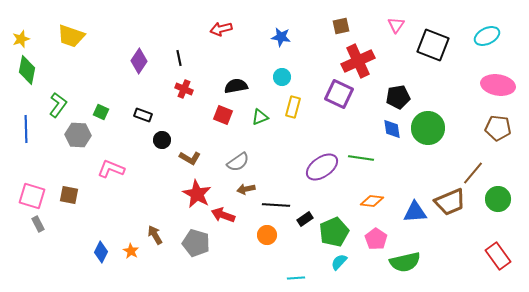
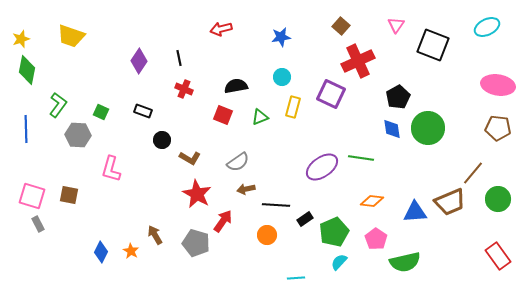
brown square at (341, 26): rotated 36 degrees counterclockwise
cyan ellipse at (487, 36): moved 9 px up
blue star at (281, 37): rotated 18 degrees counterclockwise
purple square at (339, 94): moved 8 px left
black pentagon at (398, 97): rotated 20 degrees counterclockwise
black rectangle at (143, 115): moved 4 px up
pink L-shape at (111, 169): rotated 96 degrees counterclockwise
red arrow at (223, 215): moved 6 px down; rotated 105 degrees clockwise
